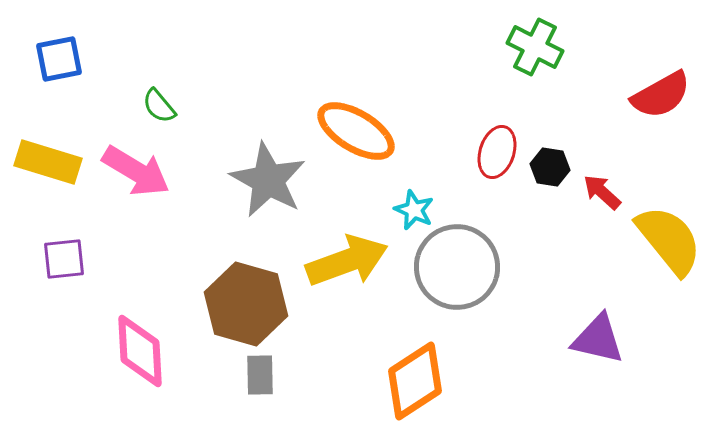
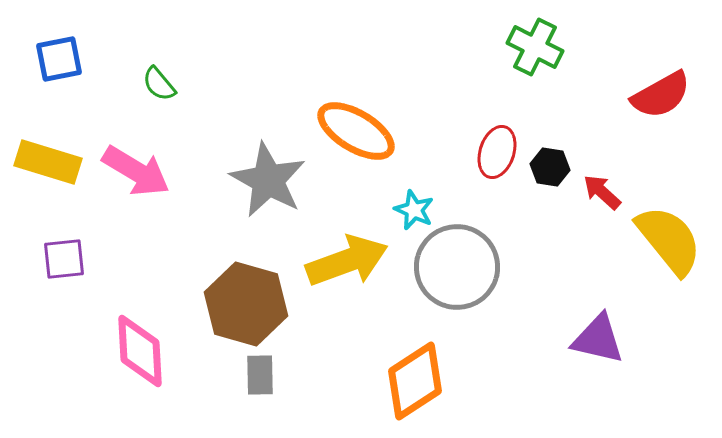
green semicircle: moved 22 px up
